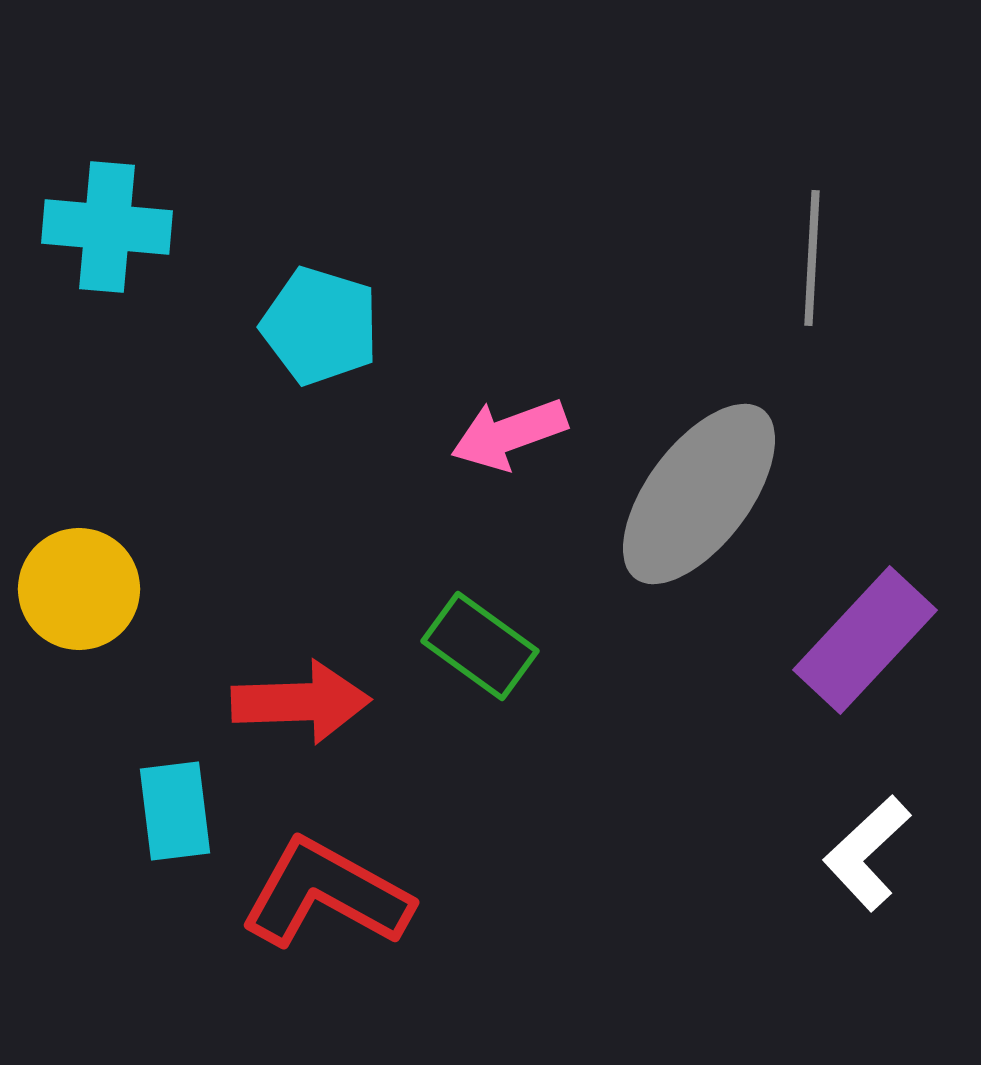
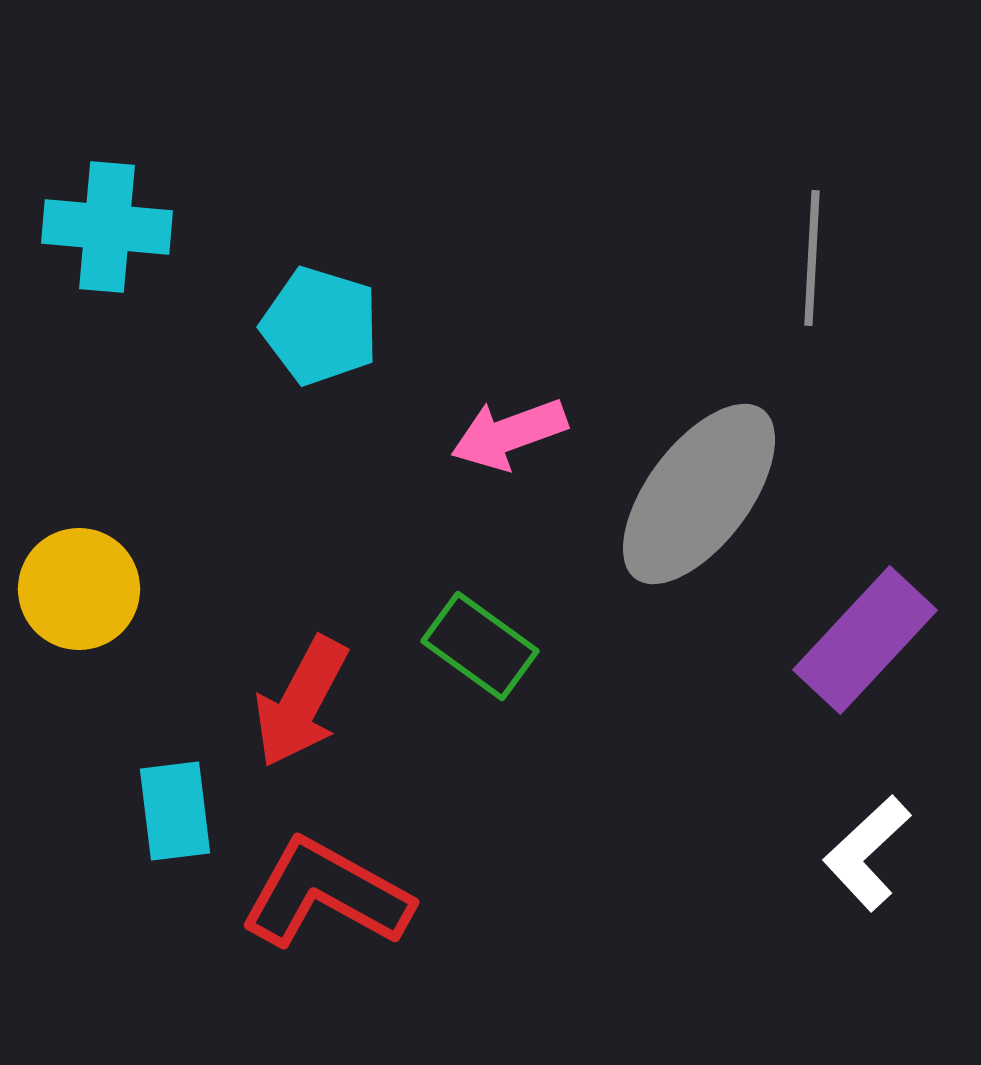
red arrow: rotated 120 degrees clockwise
